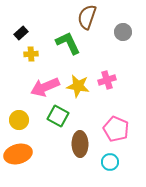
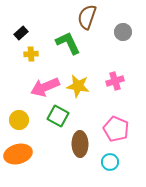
pink cross: moved 8 px right, 1 px down
